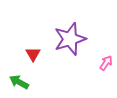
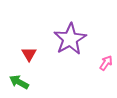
purple star: rotated 12 degrees counterclockwise
red triangle: moved 4 px left
